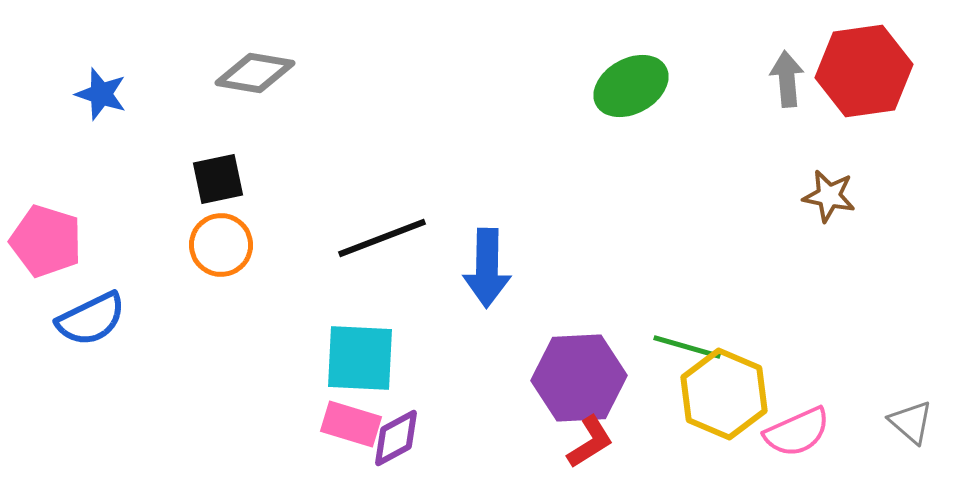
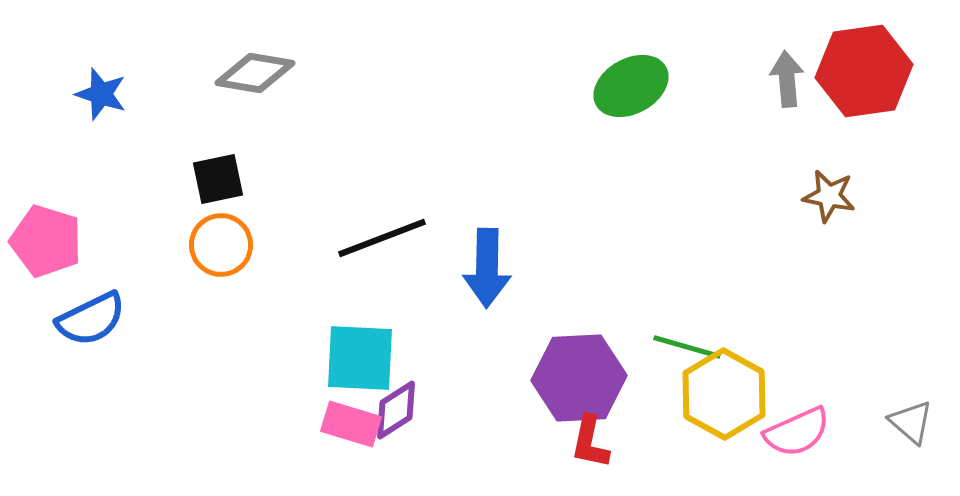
yellow hexagon: rotated 6 degrees clockwise
purple diamond: moved 28 px up; rotated 4 degrees counterclockwise
red L-shape: rotated 134 degrees clockwise
